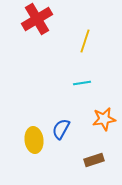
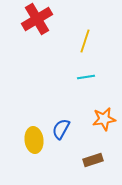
cyan line: moved 4 px right, 6 px up
brown rectangle: moved 1 px left
